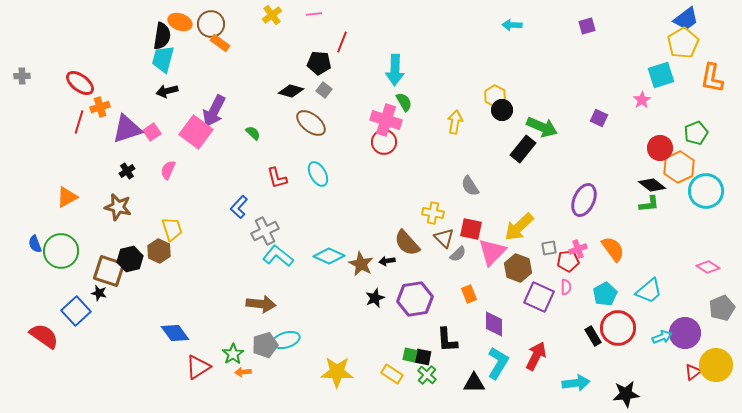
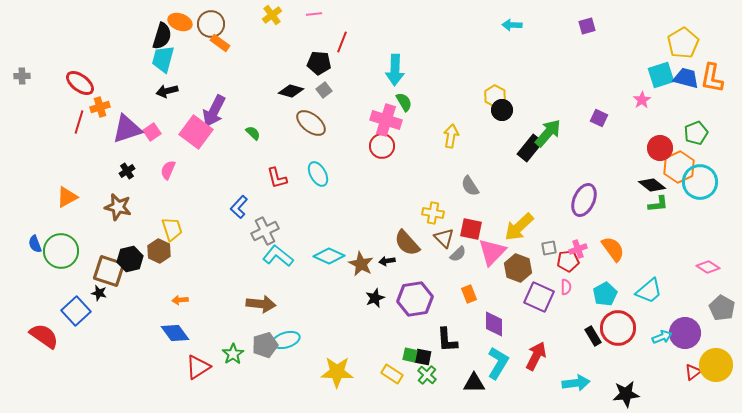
blue trapezoid at (686, 19): moved 59 px down; rotated 128 degrees counterclockwise
black semicircle at (162, 36): rotated 8 degrees clockwise
gray square at (324, 90): rotated 14 degrees clockwise
yellow arrow at (455, 122): moved 4 px left, 14 px down
green arrow at (542, 127): moved 6 px right, 6 px down; rotated 72 degrees counterclockwise
red circle at (384, 142): moved 2 px left, 4 px down
black rectangle at (523, 149): moved 7 px right, 1 px up
cyan circle at (706, 191): moved 6 px left, 9 px up
green L-shape at (649, 204): moved 9 px right
gray pentagon at (722, 308): rotated 20 degrees counterclockwise
orange arrow at (243, 372): moved 63 px left, 72 px up
